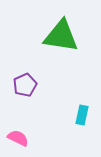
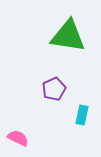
green triangle: moved 7 px right
purple pentagon: moved 29 px right, 4 px down
